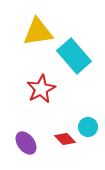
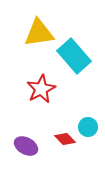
yellow triangle: moved 1 px right, 1 px down
purple ellipse: moved 3 px down; rotated 25 degrees counterclockwise
